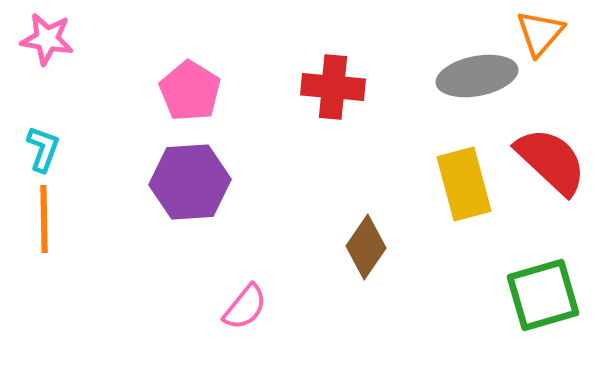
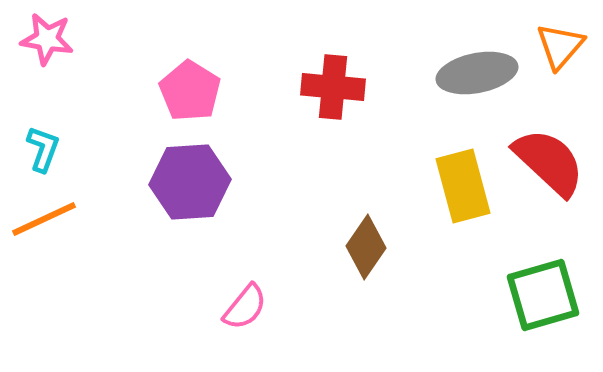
orange triangle: moved 20 px right, 13 px down
gray ellipse: moved 3 px up
red semicircle: moved 2 px left, 1 px down
yellow rectangle: moved 1 px left, 2 px down
orange line: rotated 66 degrees clockwise
